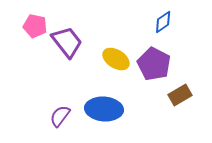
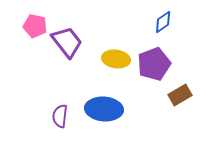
yellow ellipse: rotated 24 degrees counterclockwise
purple pentagon: rotated 24 degrees clockwise
purple semicircle: rotated 30 degrees counterclockwise
